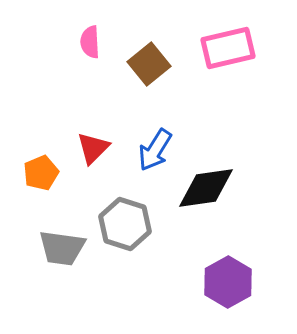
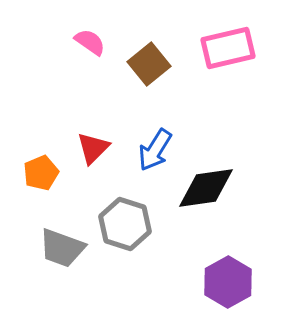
pink semicircle: rotated 128 degrees clockwise
gray trapezoid: rotated 12 degrees clockwise
